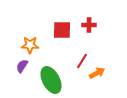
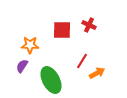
red cross: rotated 24 degrees clockwise
